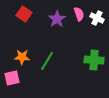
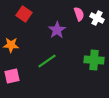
purple star: moved 11 px down
orange star: moved 11 px left, 12 px up
green line: rotated 24 degrees clockwise
pink square: moved 2 px up
